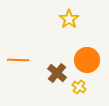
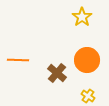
yellow star: moved 13 px right, 2 px up
yellow cross: moved 9 px right, 9 px down
